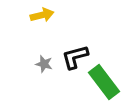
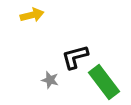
yellow arrow: moved 10 px left
gray star: moved 6 px right, 16 px down
